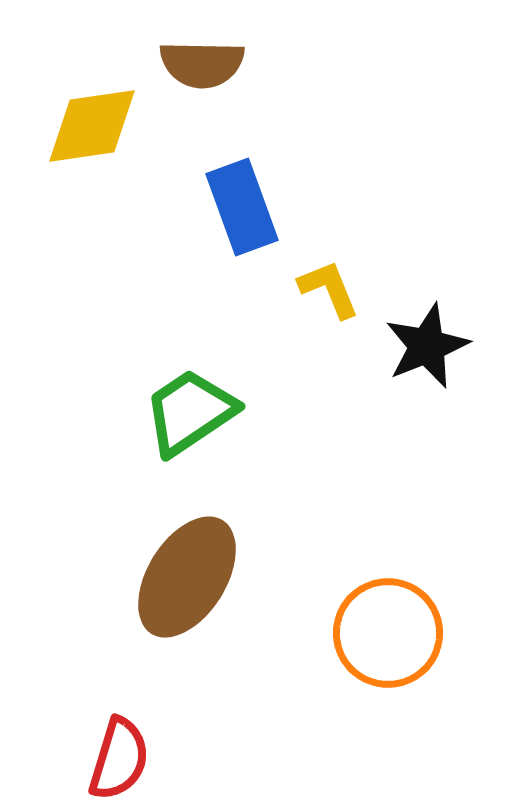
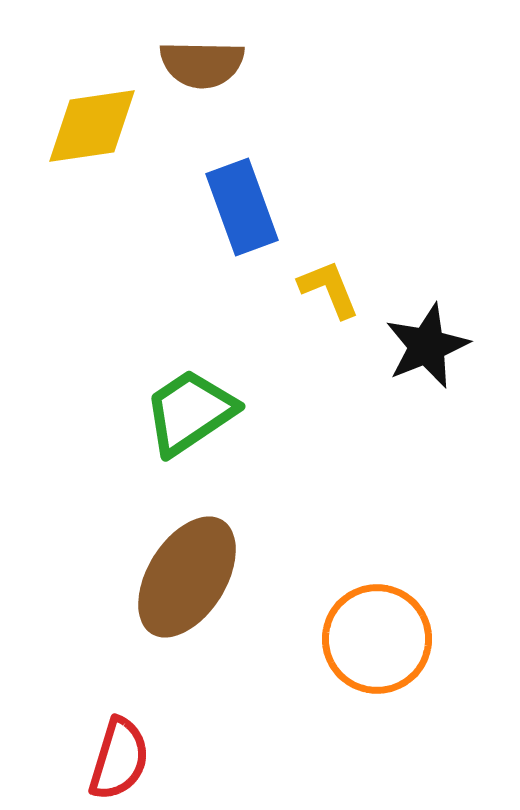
orange circle: moved 11 px left, 6 px down
